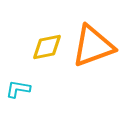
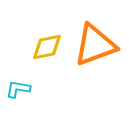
orange triangle: moved 2 px right, 1 px up
